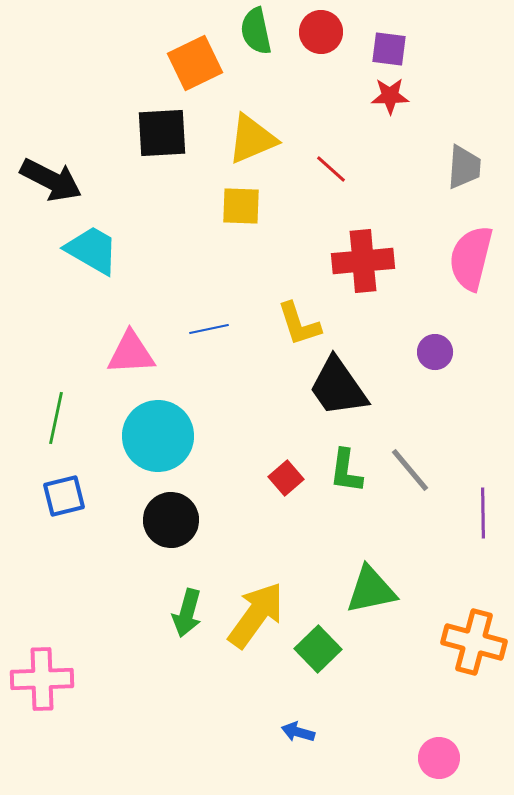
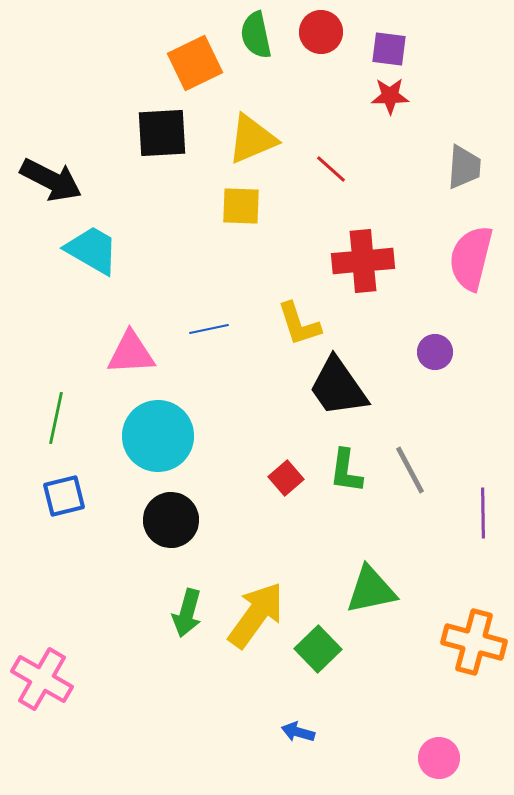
green semicircle: moved 4 px down
gray line: rotated 12 degrees clockwise
pink cross: rotated 32 degrees clockwise
